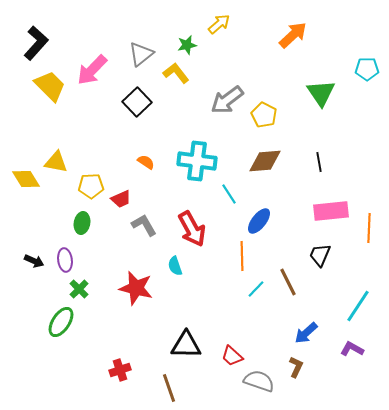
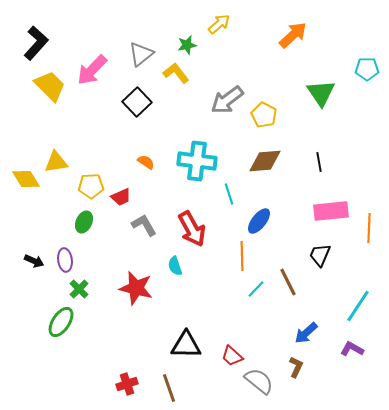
yellow triangle at (56, 162): rotated 20 degrees counterclockwise
cyan line at (229, 194): rotated 15 degrees clockwise
red trapezoid at (121, 199): moved 2 px up
green ellipse at (82, 223): moved 2 px right, 1 px up; rotated 15 degrees clockwise
red cross at (120, 370): moved 7 px right, 14 px down
gray semicircle at (259, 381): rotated 20 degrees clockwise
